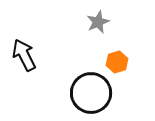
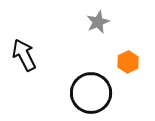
orange hexagon: moved 11 px right; rotated 10 degrees counterclockwise
